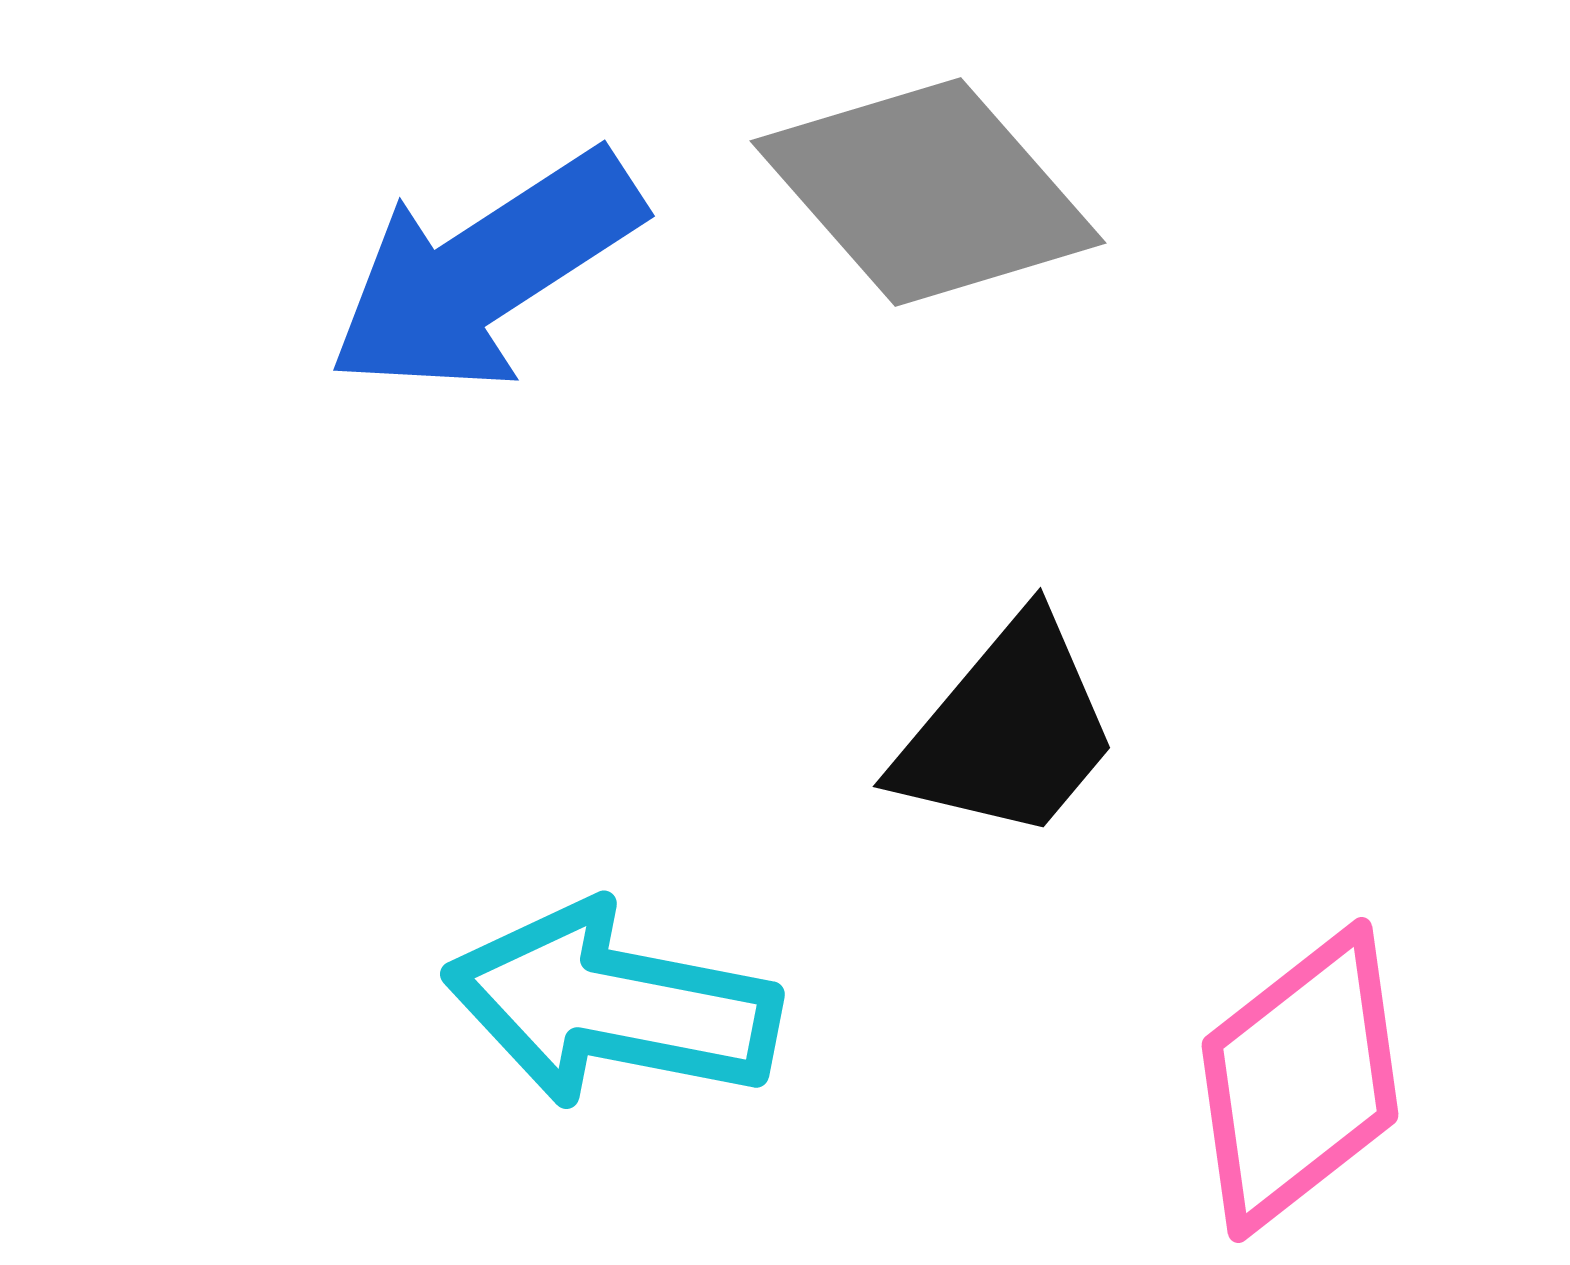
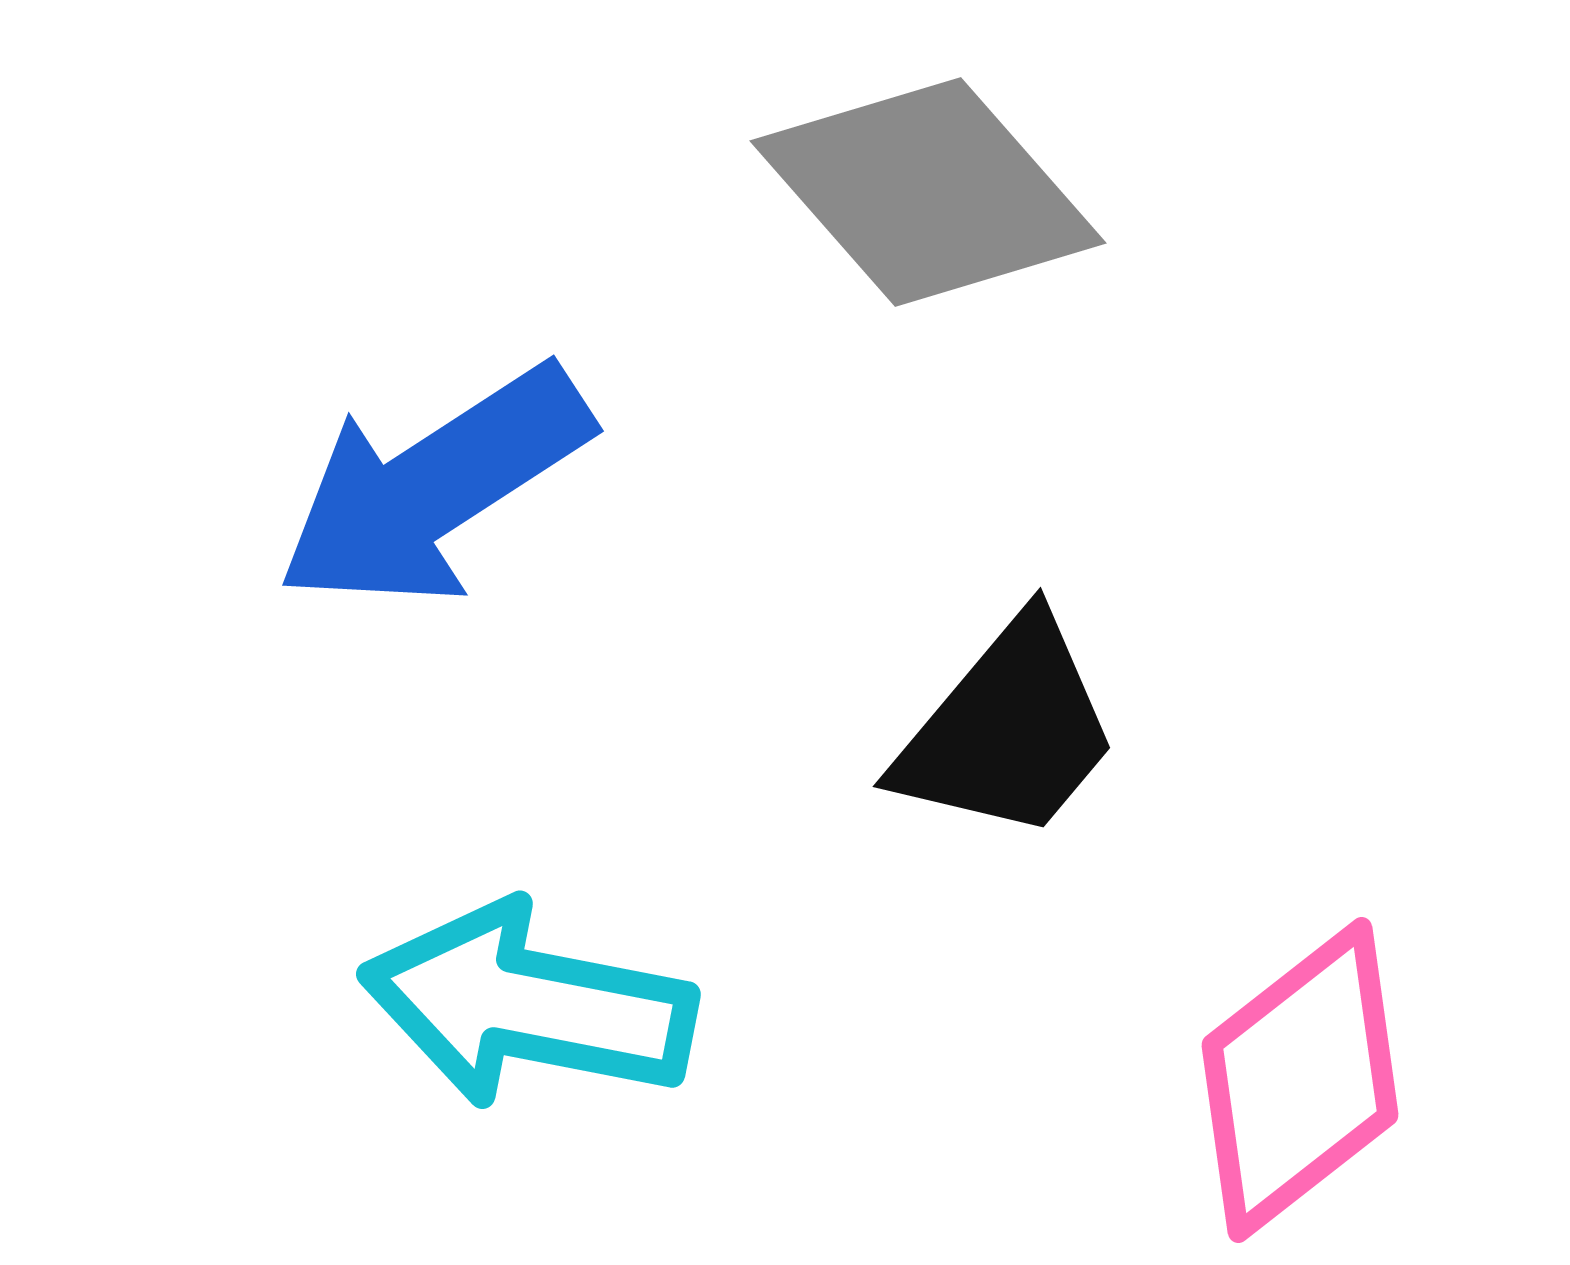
blue arrow: moved 51 px left, 215 px down
cyan arrow: moved 84 px left
